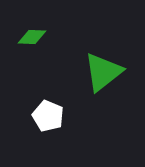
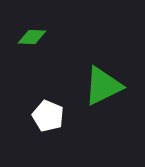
green triangle: moved 14 px down; rotated 12 degrees clockwise
